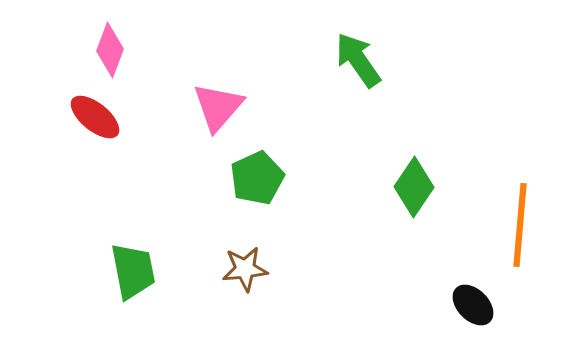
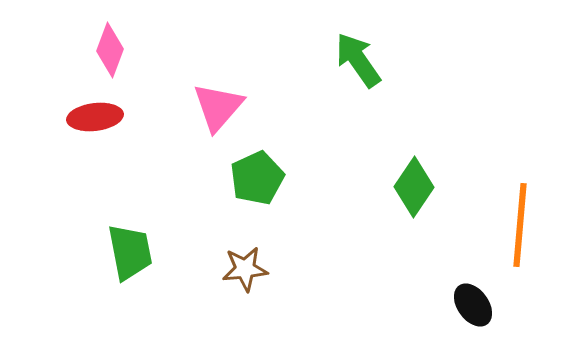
red ellipse: rotated 46 degrees counterclockwise
green trapezoid: moved 3 px left, 19 px up
black ellipse: rotated 9 degrees clockwise
